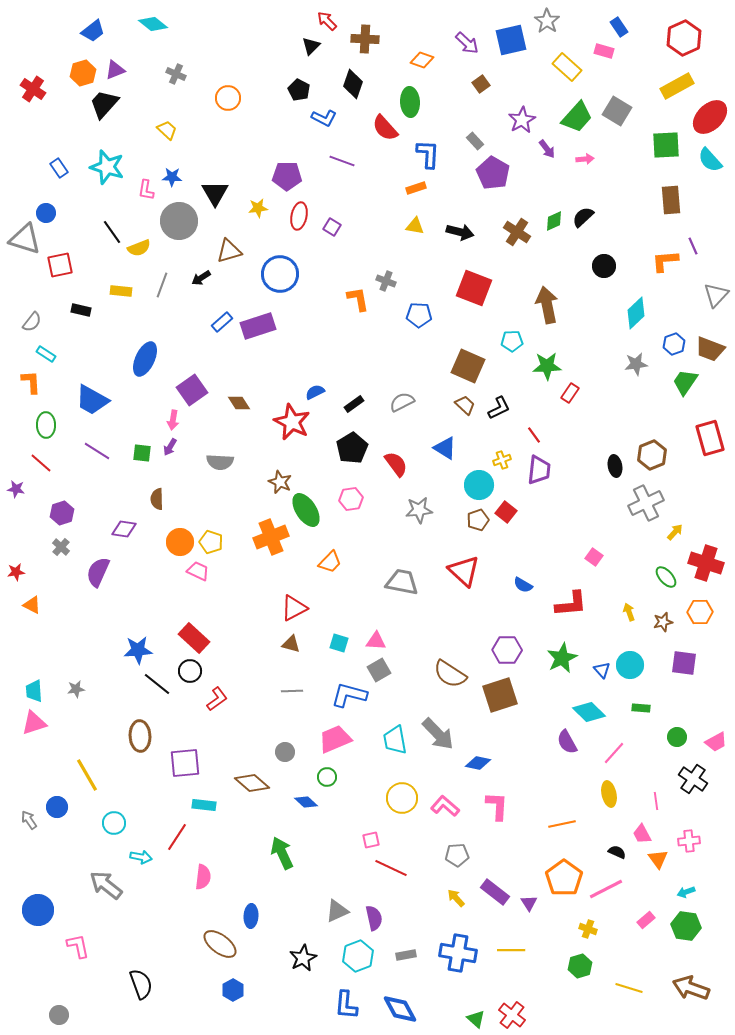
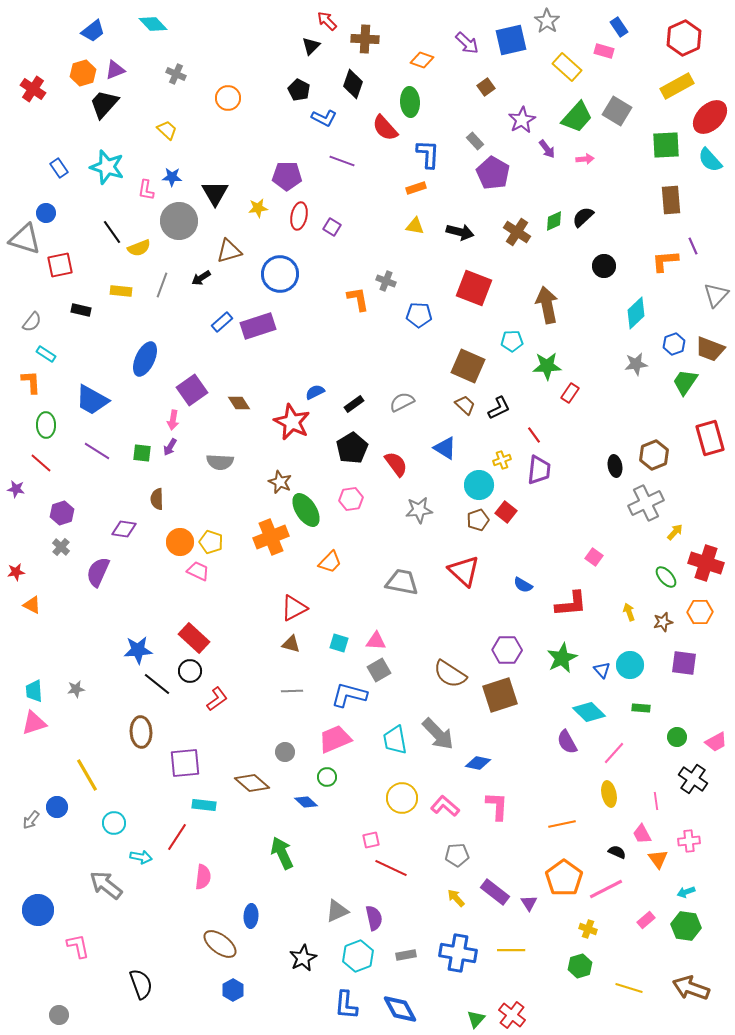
cyan diamond at (153, 24): rotated 8 degrees clockwise
brown square at (481, 84): moved 5 px right, 3 px down
brown hexagon at (652, 455): moved 2 px right
brown ellipse at (140, 736): moved 1 px right, 4 px up
gray arrow at (29, 820): moved 2 px right; rotated 108 degrees counterclockwise
green triangle at (476, 1019): rotated 30 degrees clockwise
